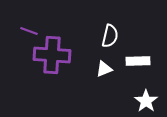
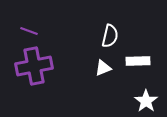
purple cross: moved 18 px left, 11 px down; rotated 15 degrees counterclockwise
white triangle: moved 1 px left, 1 px up
